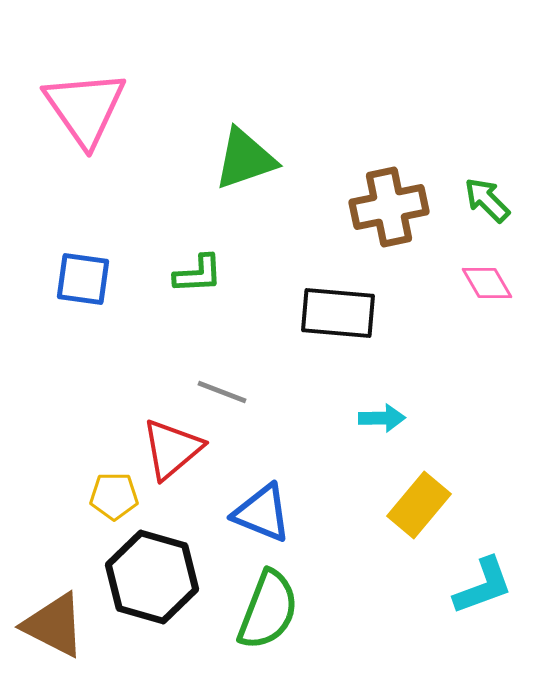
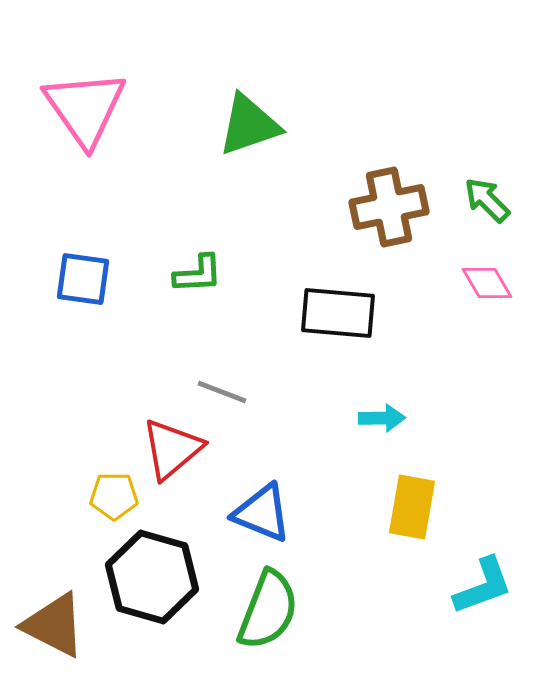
green triangle: moved 4 px right, 34 px up
yellow rectangle: moved 7 px left, 2 px down; rotated 30 degrees counterclockwise
